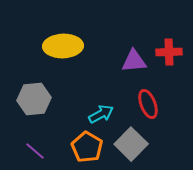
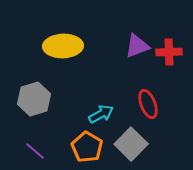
purple triangle: moved 3 px right, 15 px up; rotated 16 degrees counterclockwise
gray hexagon: rotated 12 degrees counterclockwise
